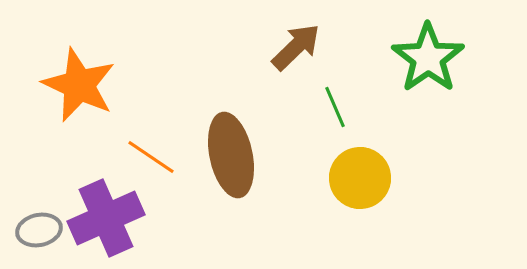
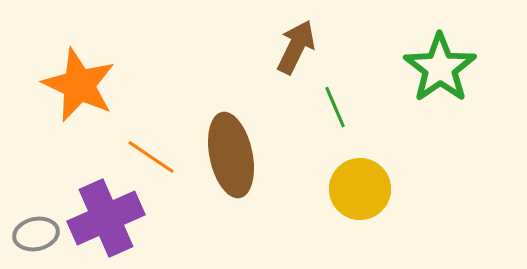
brown arrow: rotated 20 degrees counterclockwise
green star: moved 12 px right, 10 px down
yellow circle: moved 11 px down
gray ellipse: moved 3 px left, 4 px down
